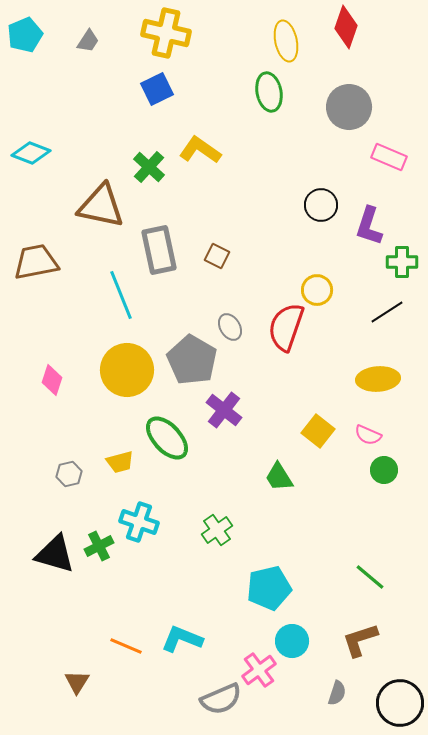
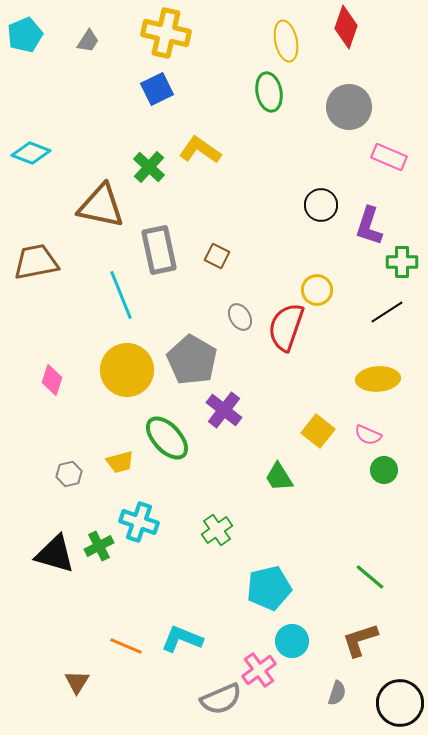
gray ellipse at (230, 327): moved 10 px right, 10 px up
